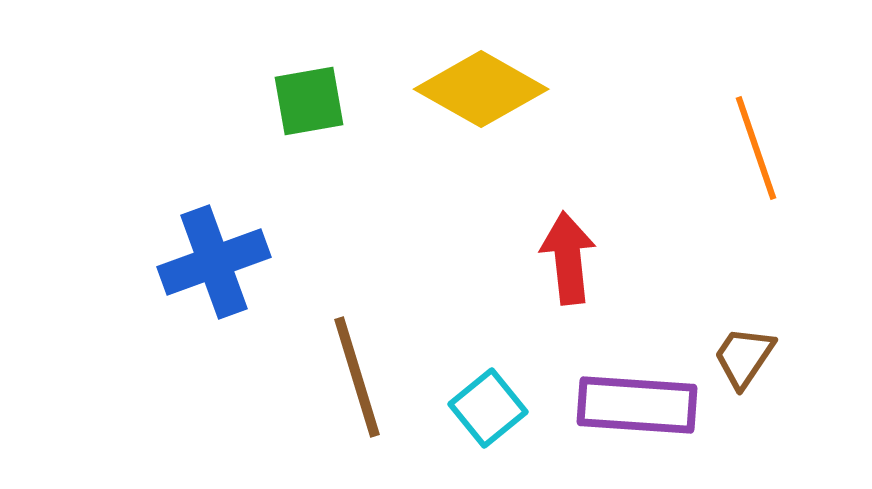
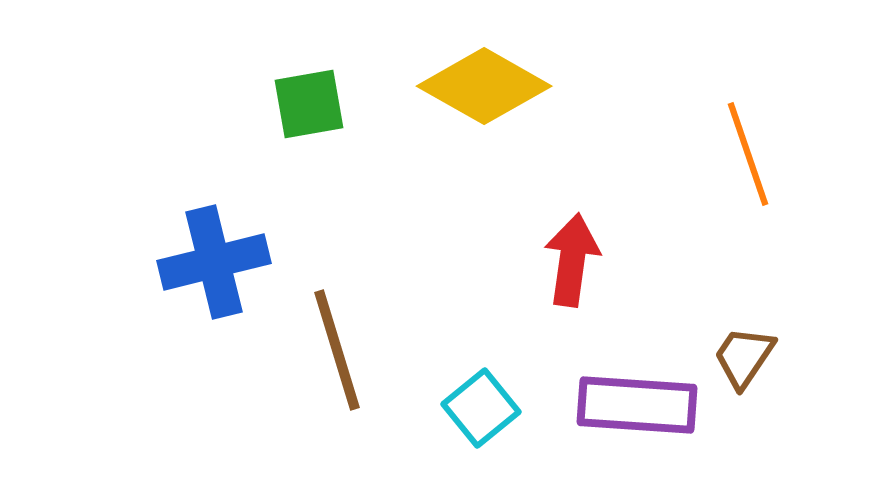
yellow diamond: moved 3 px right, 3 px up
green square: moved 3 px down
orange line: moved 8 px left, 6 px down
red arrow: moved 4 px right, 2 px down; rotated 14 degrees clockwise
blue cross: rotated 6 degrees clockwise
brown line: moved 20 px left, 27 px up
cyan square: moved 7 px left
